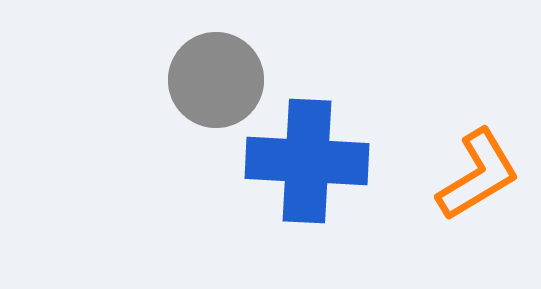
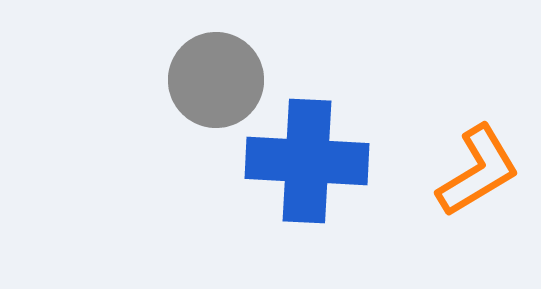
orange L-shape: moved 4 px up
